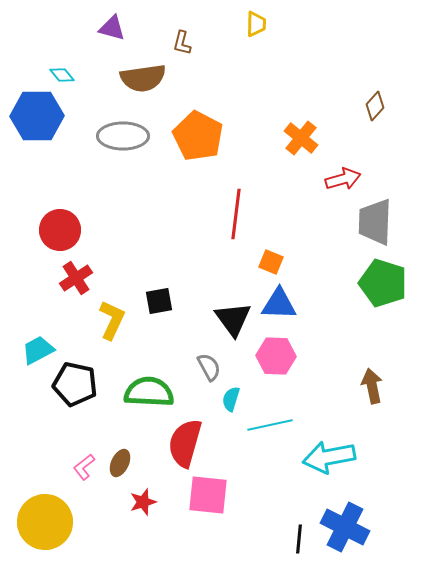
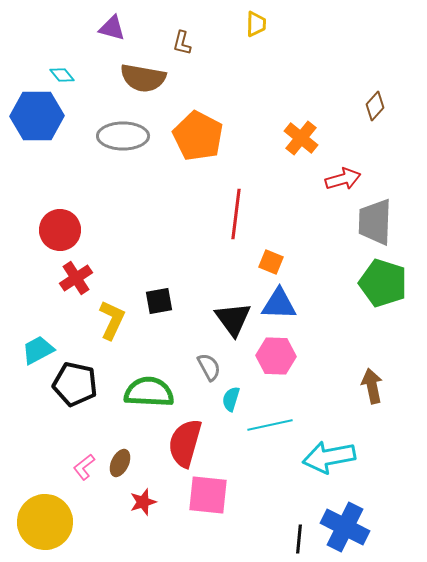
brown semicircle: rotated 18 degrees clockwise
